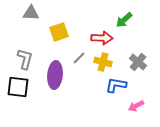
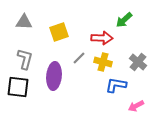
gray triangle: moved 7 px left, 9 px down
purple ellipse: moved 1 px left, 1 px down
